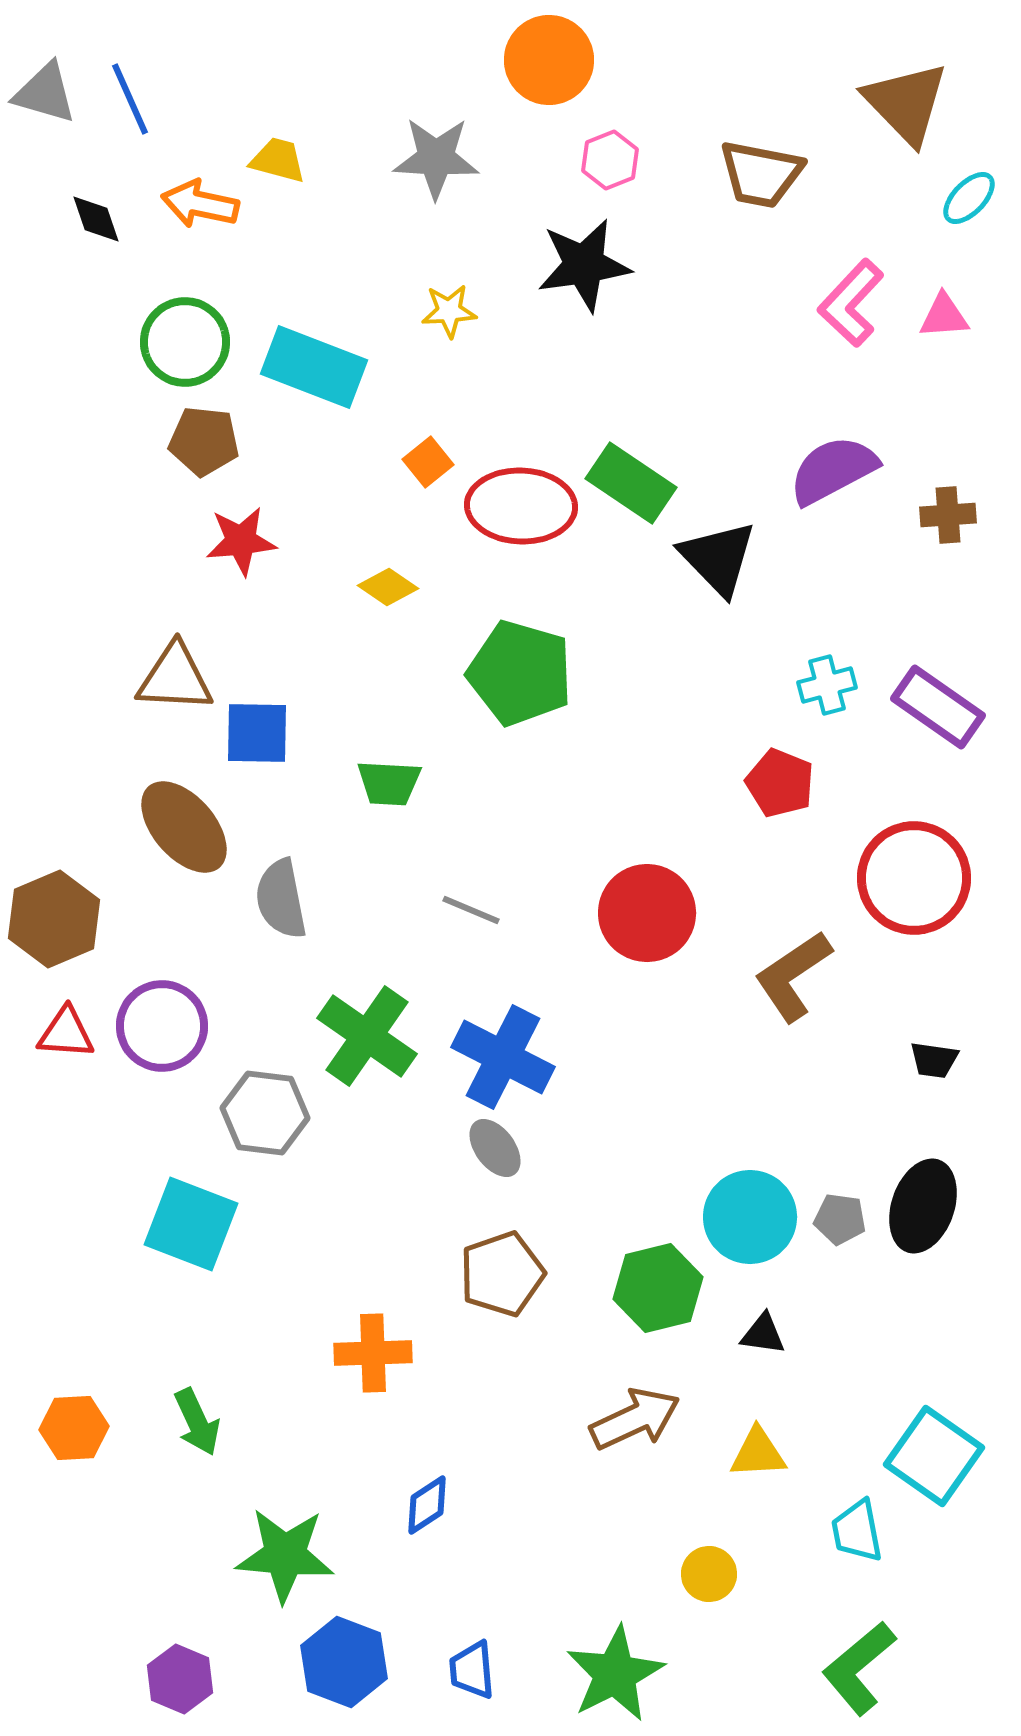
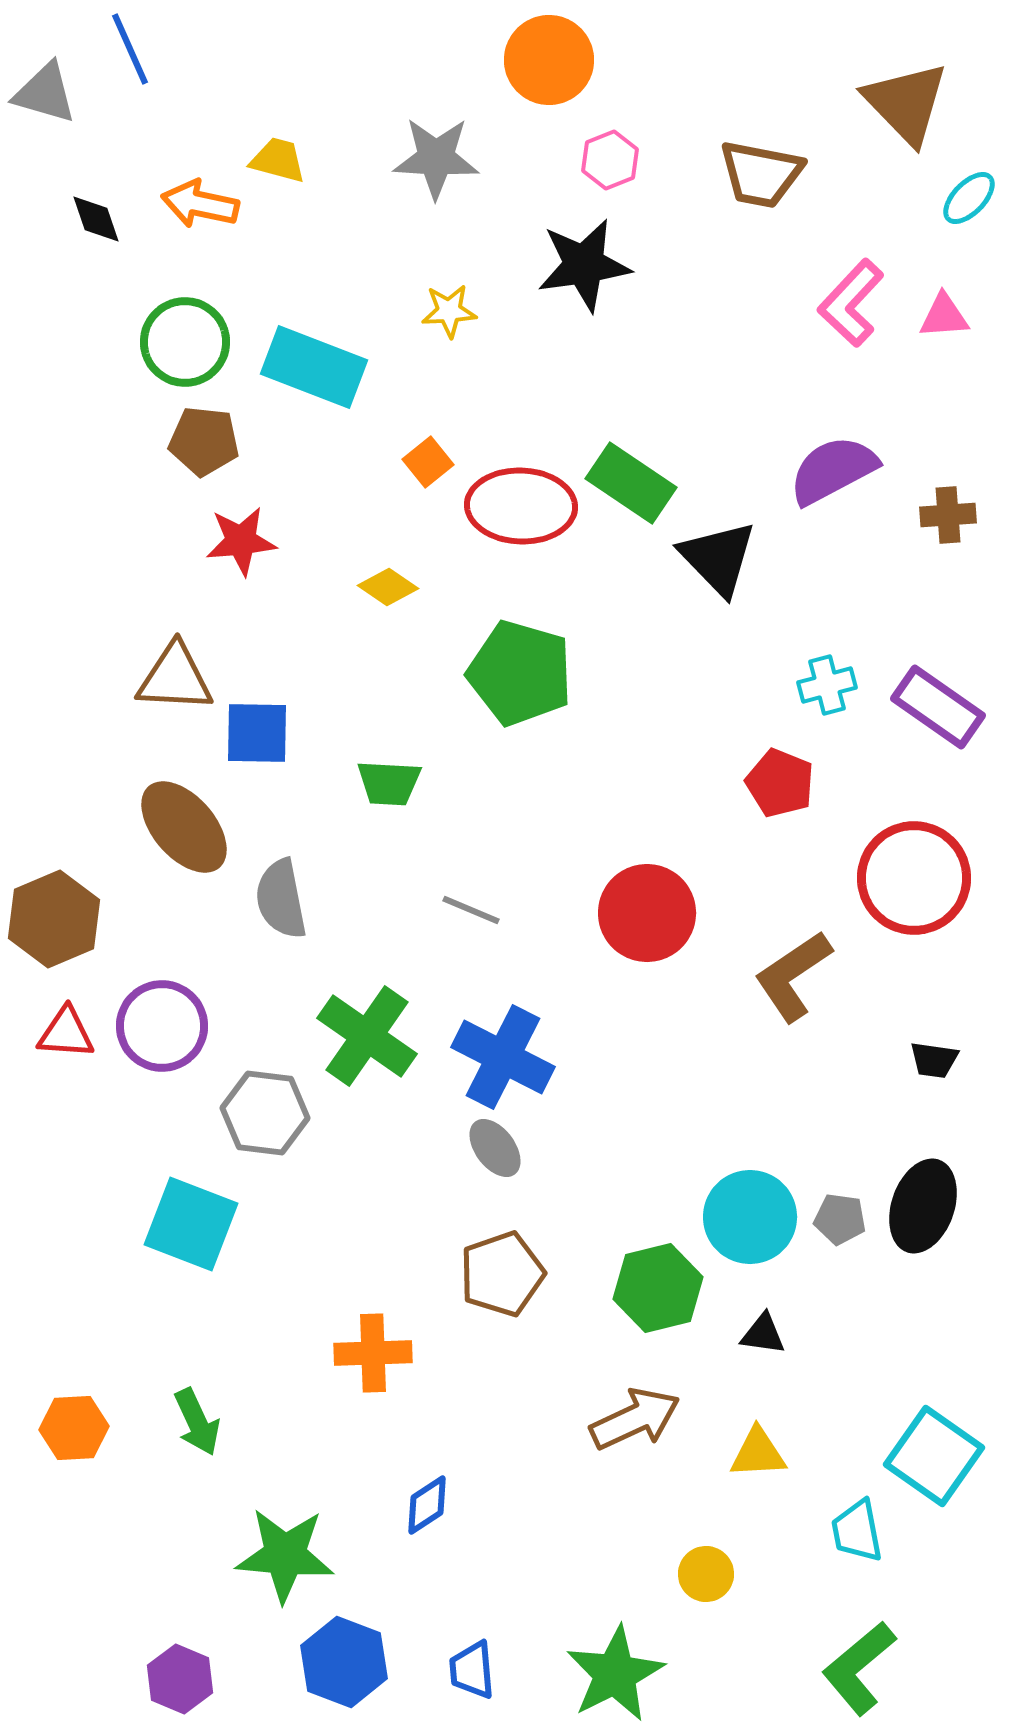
blue line at (130, 99): moved 50 px up
yellow circle at (709, 1574): moved 3 px left
